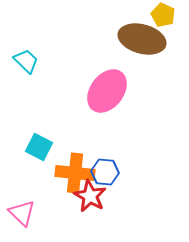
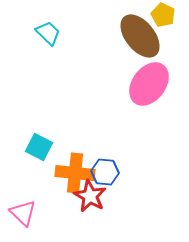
brown ellipse: moved 2 px left, 3 px up; rotated 36 degrees clockwise
cyan trapezoid: moved 22 px right, 28 px up
pink ellipse: moved 42 px right, 7 px up
pink triangle: moved 1 px right
